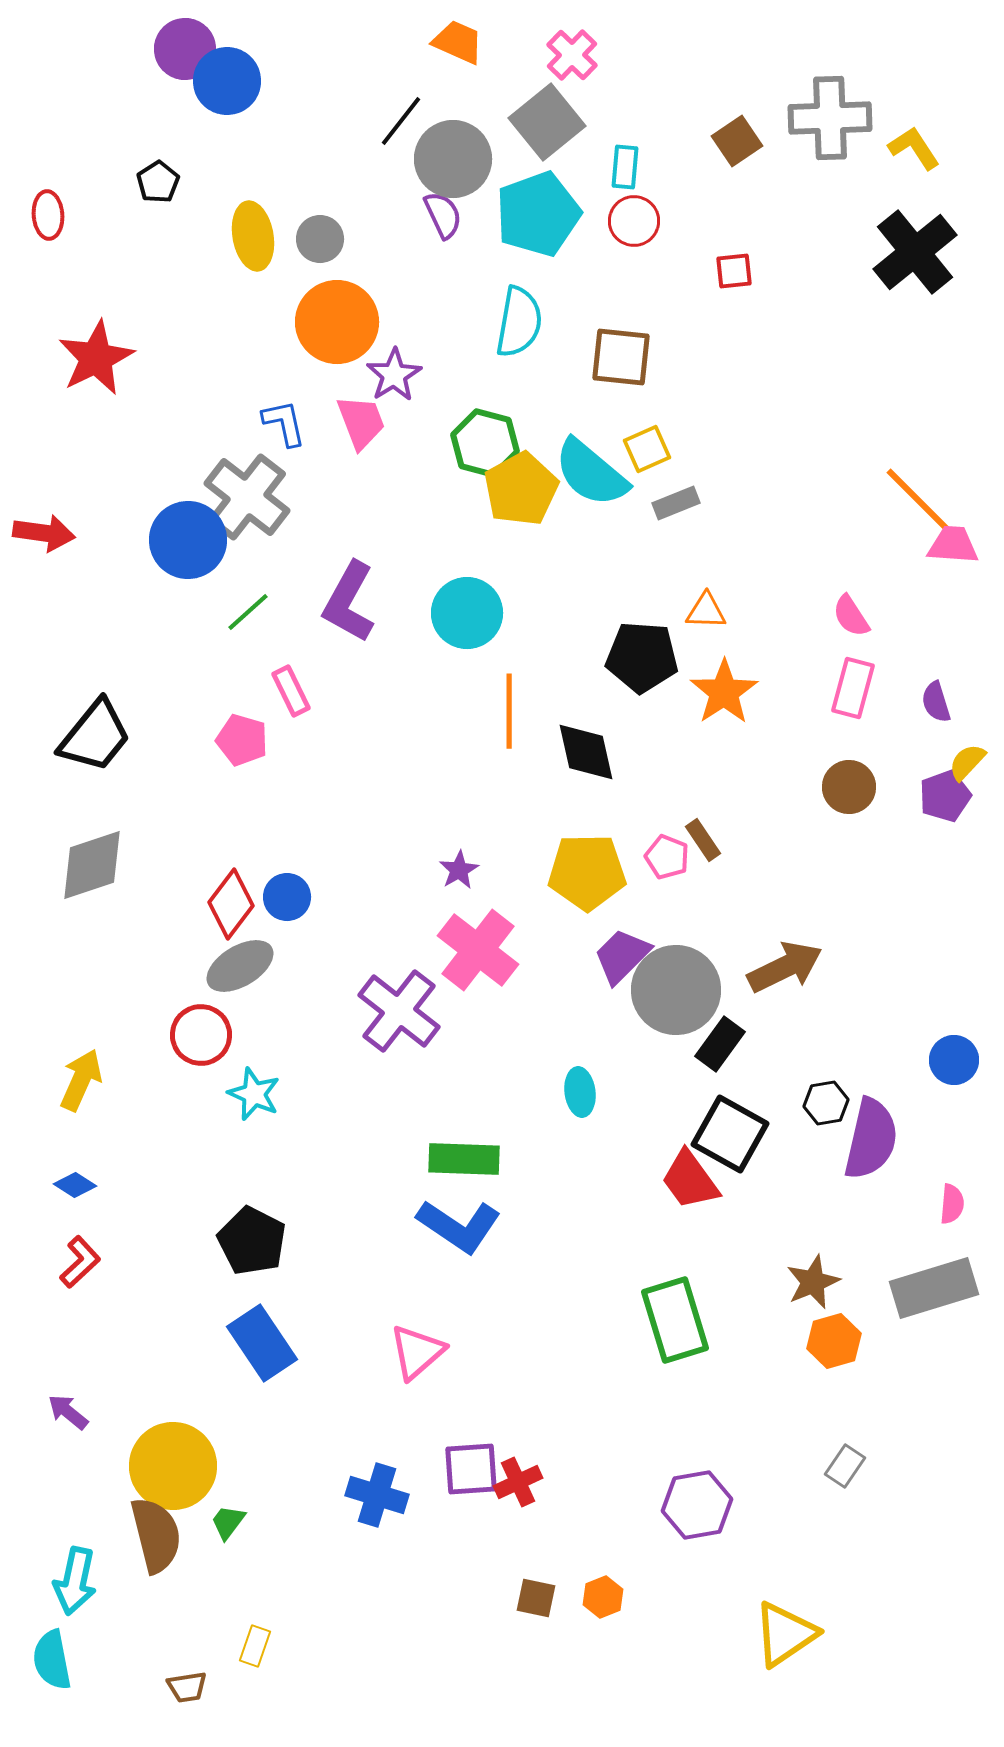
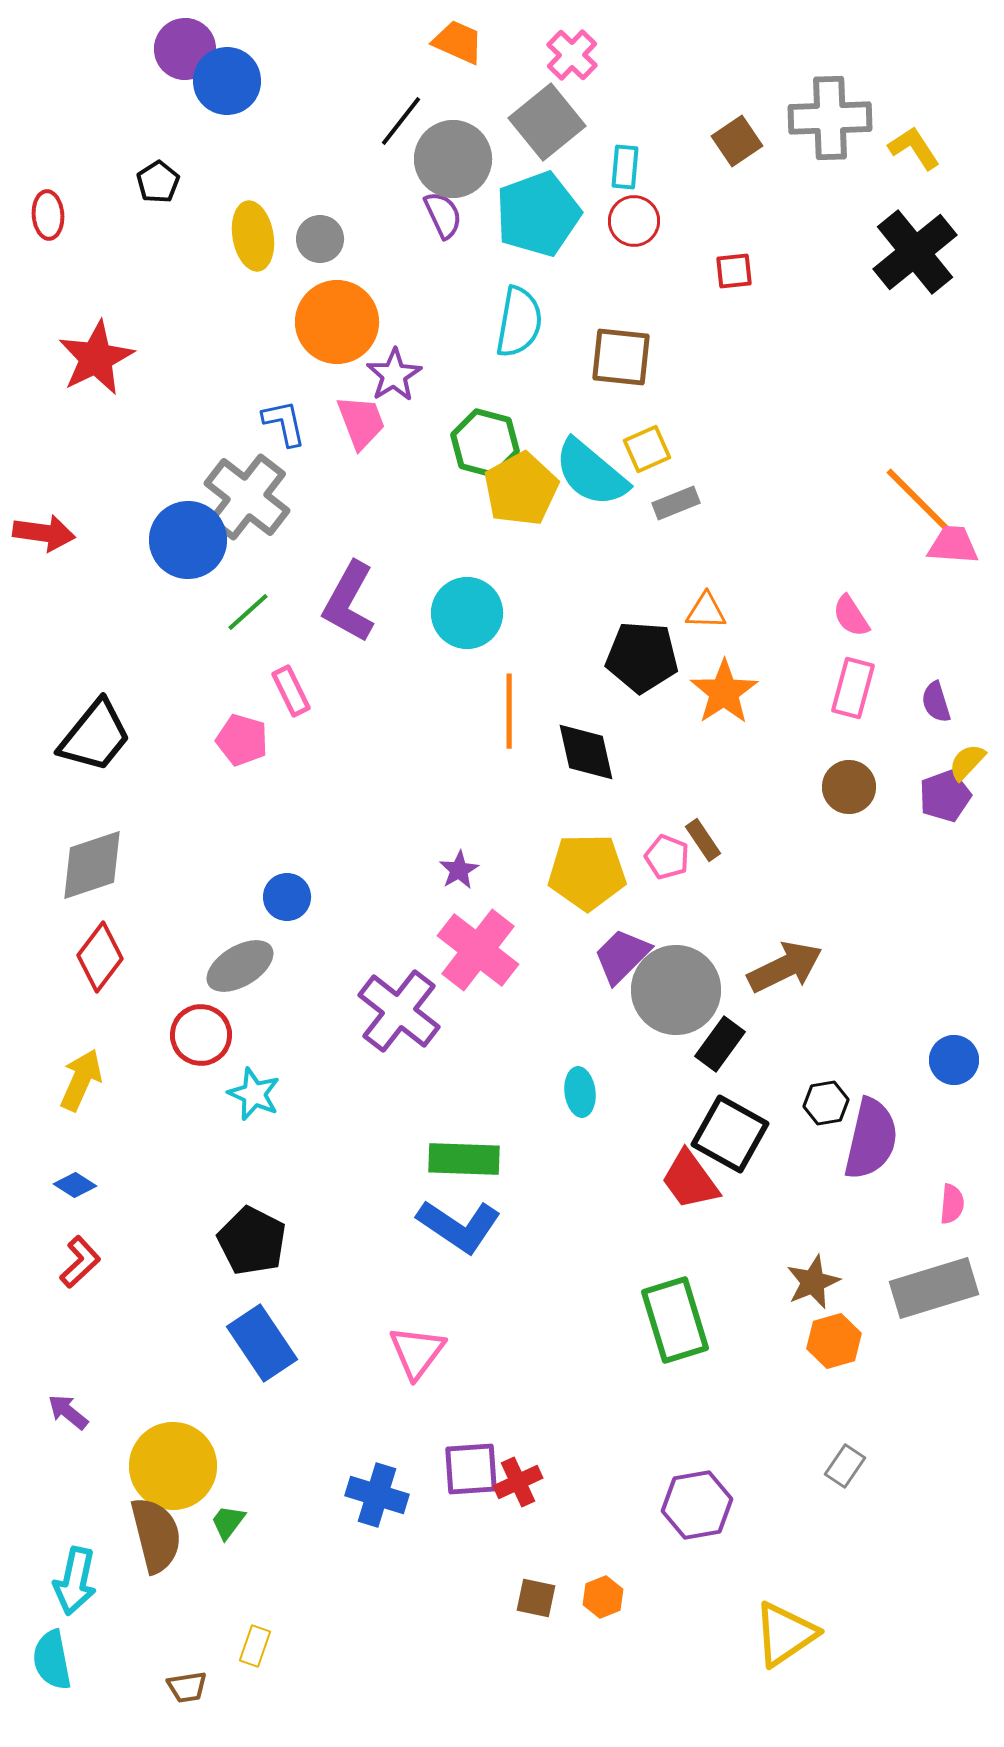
red diamond at (231, 904): moved 131 px left, 53 px down
pink triangle at (417, 1352): rotated 12 degrees counterclockwise
